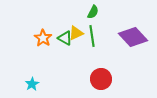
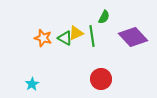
green semicircle: moved 11 px right, 5 px down
orange star: rotated 18 degrees counterclockwise
